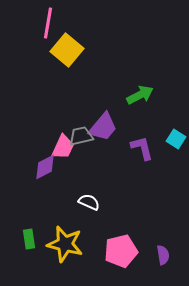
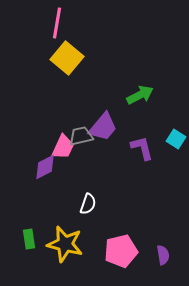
pink line: moved 9 px right
yellow square: moved 8 px down
white semicircle: moved 1 px left, 2 px down; rotated 85 degrees clockwise
